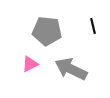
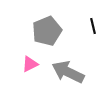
gray pentagon: rotated 28 degrees counterclockwise
gray arrow: moved 3 px left, 3 px down
